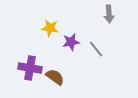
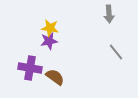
purple star: moved 22 px left, 1 px up
gray line: moved 20 px right, 3 px down
